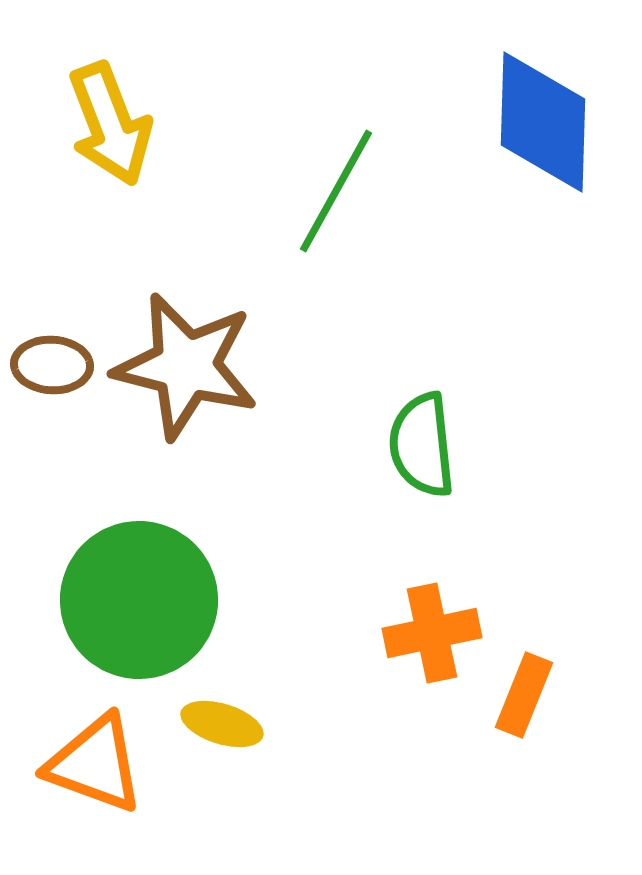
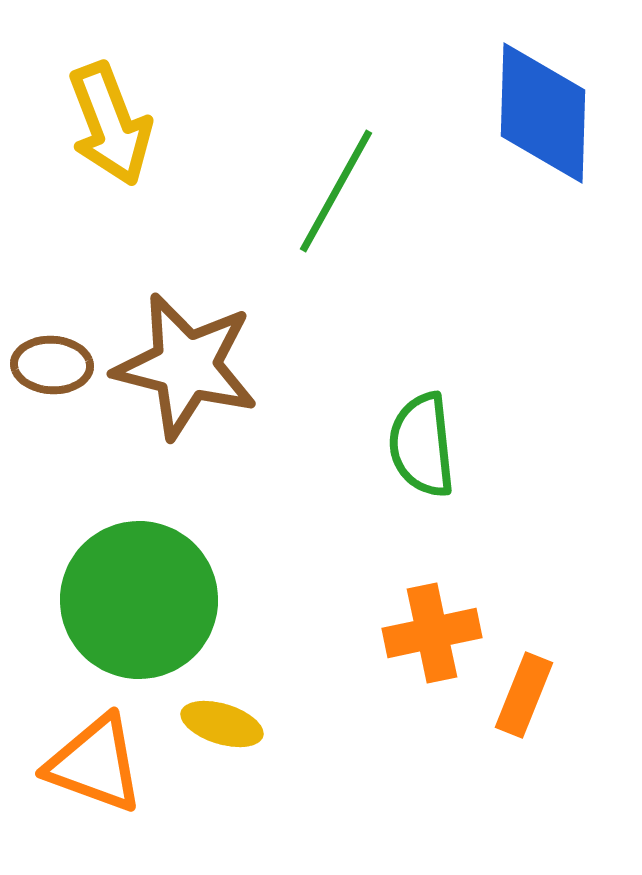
blue diamond: moved 9 px up
